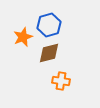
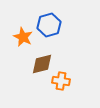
orange star: rotated 24 degrees counterclockwise
brown diamond: moved 7 px left, 11 px down
